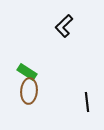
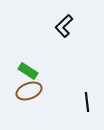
green rectangle: moved 1 px right, 1 px up
brown ellipse: rotated 65 degrees clockwise
